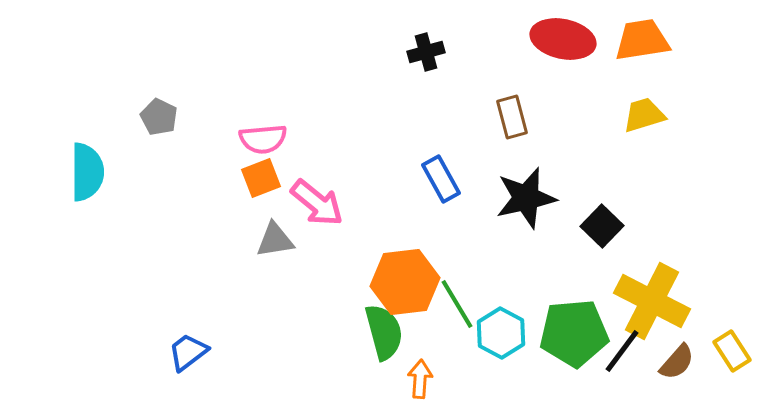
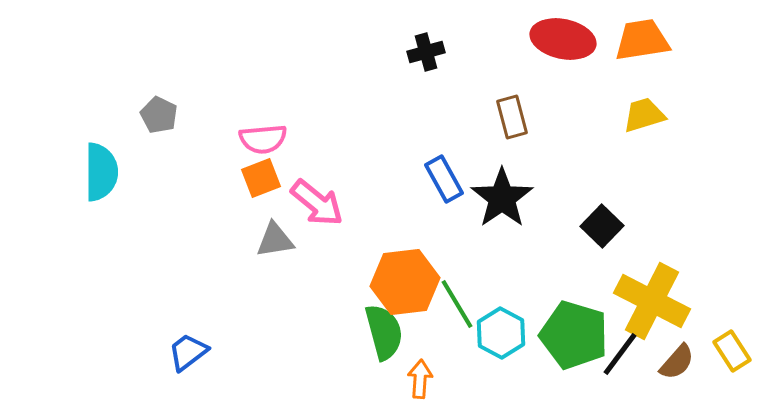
gray pentagon: moved 2 px up
cyan semicircle: moved 14 px right
blue rectangle: moved 3 px right
black star: moved 24 px left; rotated 22 degrees counterclockwise
green pentagon: moved 2 px down; rotated 22 degrees clockwise
black line: moved 2 px left, 3 px down
